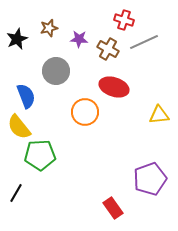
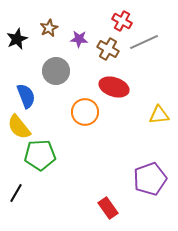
red cross: moved 2 px left, 1 px down; rotated 12 degrees clockwise
brown star: rotated 12 degrees counterclockwise
red rectangle: moved 5 px left
